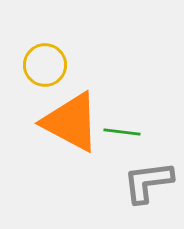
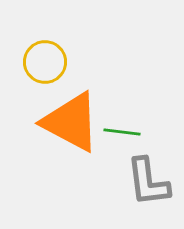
yellow circle: moved 3 px up
gray L-shape: rotated 90 degrees counterclockwise
